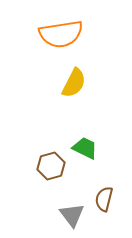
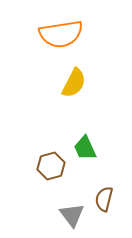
green trapezoid: rotated 140 degrees counterclockwise
